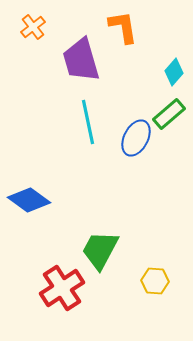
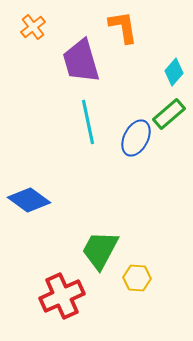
purple trapezoid: moved 1 px down
yellow hexagon: moved 18 px left, 3 px up
red cross: moved 8 px down; rotated 9 degrees clockwise
